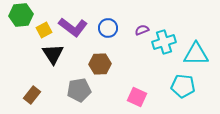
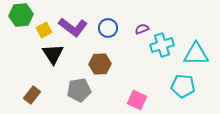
purple semicircle: moved 1 px up
cyan cross: moved 2 px left, 3 px down
pink square: moved 3 px down
